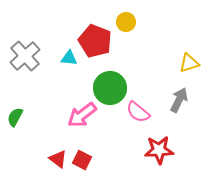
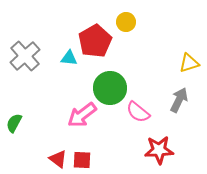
red pentagon: rotated 20 degrees clockwise
green semicircle: moved 1 px left, 6 px down
red square: rotated 24 degrees counterclockwise
